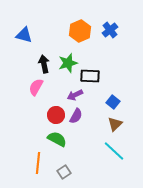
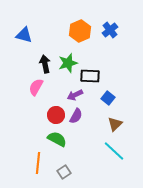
black arrow: moved 1 px right
blue square: moved 5 px left, 4 px up
